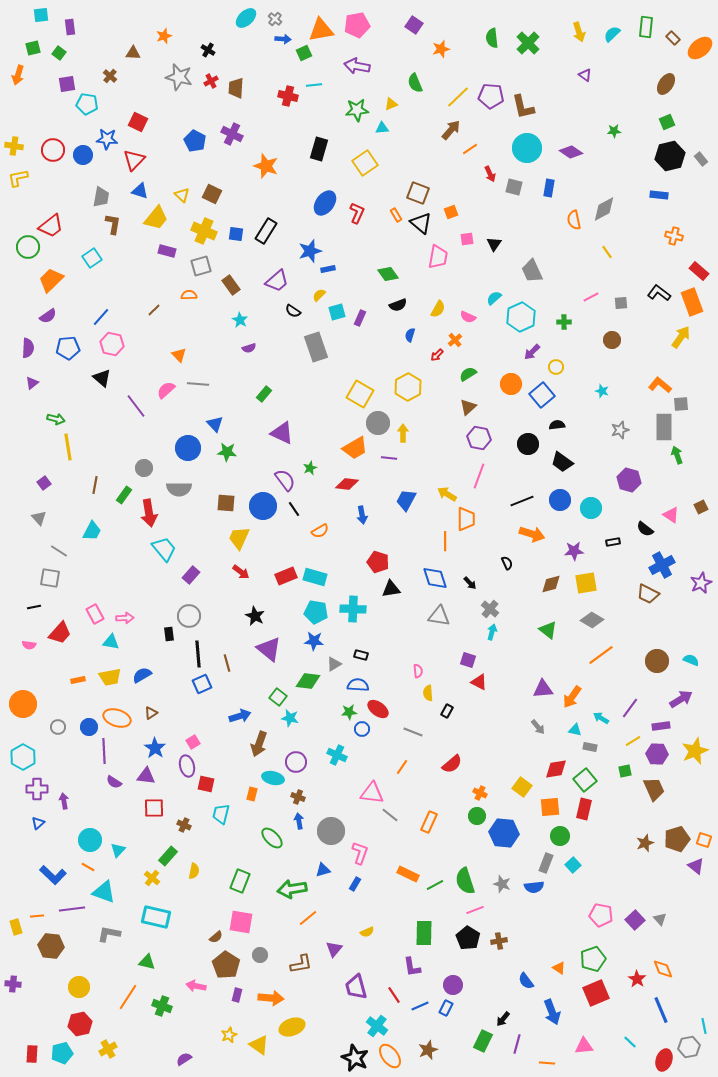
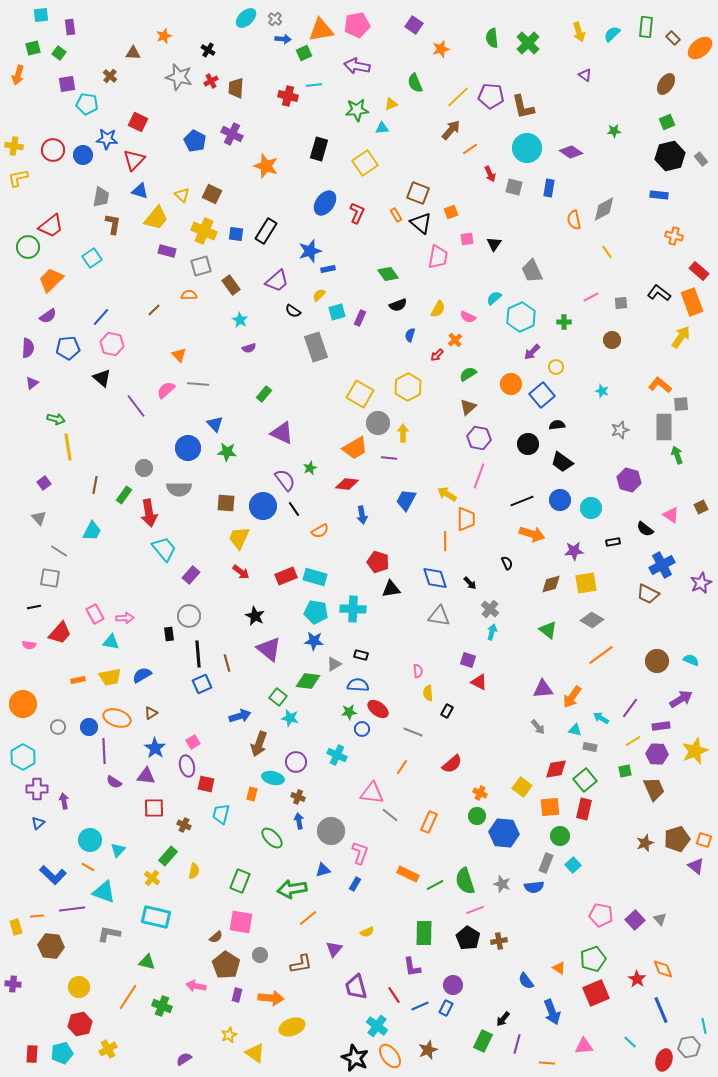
yellow triangle at (259, 1045): moved 4 px left, 8 px down
